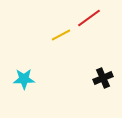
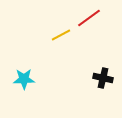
black cross: rotated 36 degrees clockwise
